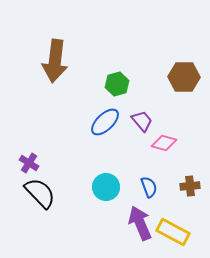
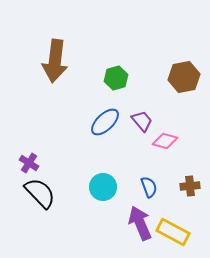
brown hexagon: rotated 12 degrees counterclockwise
green hexagon: moved 1 px left, 6 px up
pink diamond: moved 1 px right, 2 px up
cyan circle: moved 3 px left
